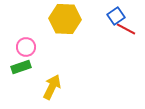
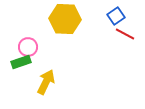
red line: moved 1 px left, 5 px down
pink circle: moved 2 px right
green rectangle: moved 5 px up
yellow arrow: moved 6 px left, 5 px up
